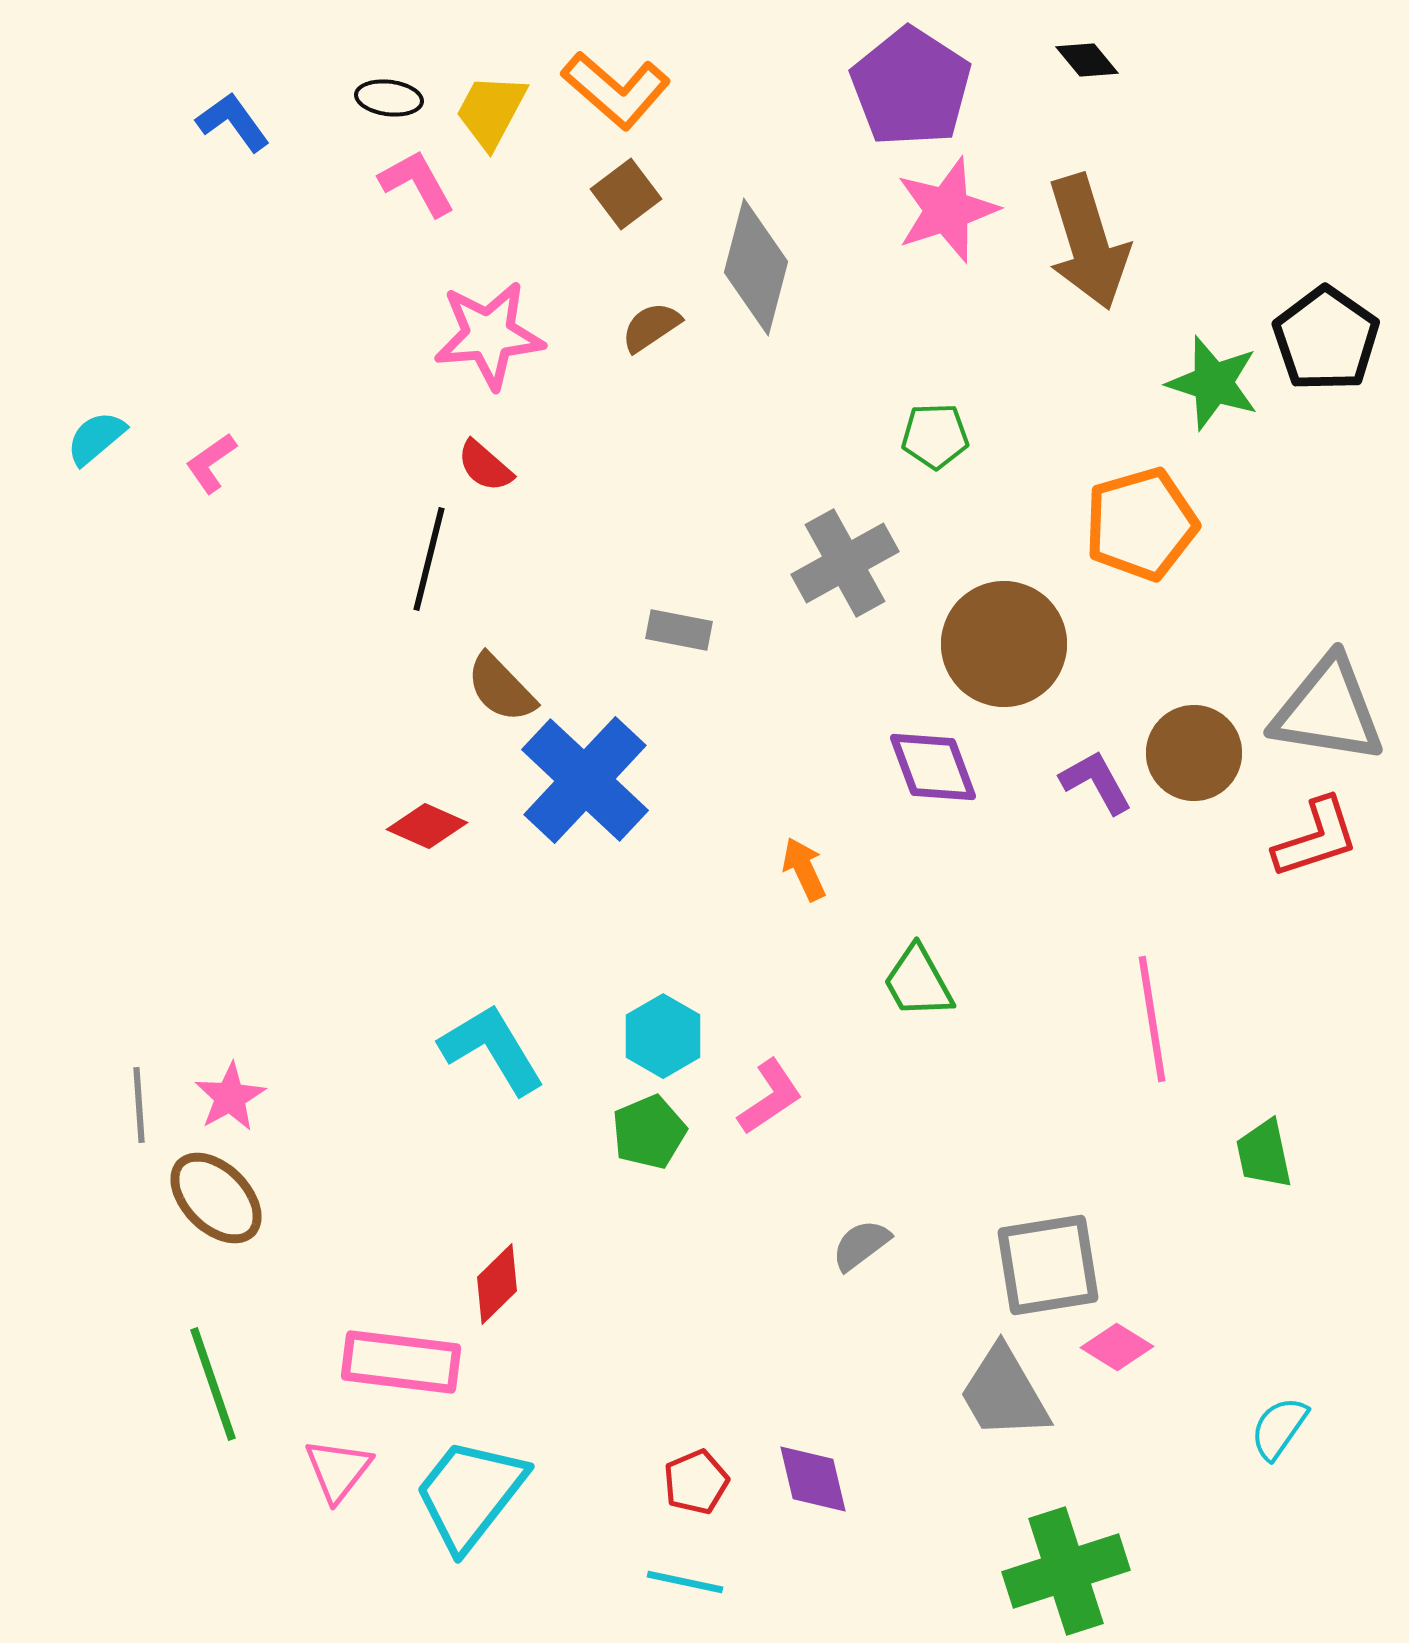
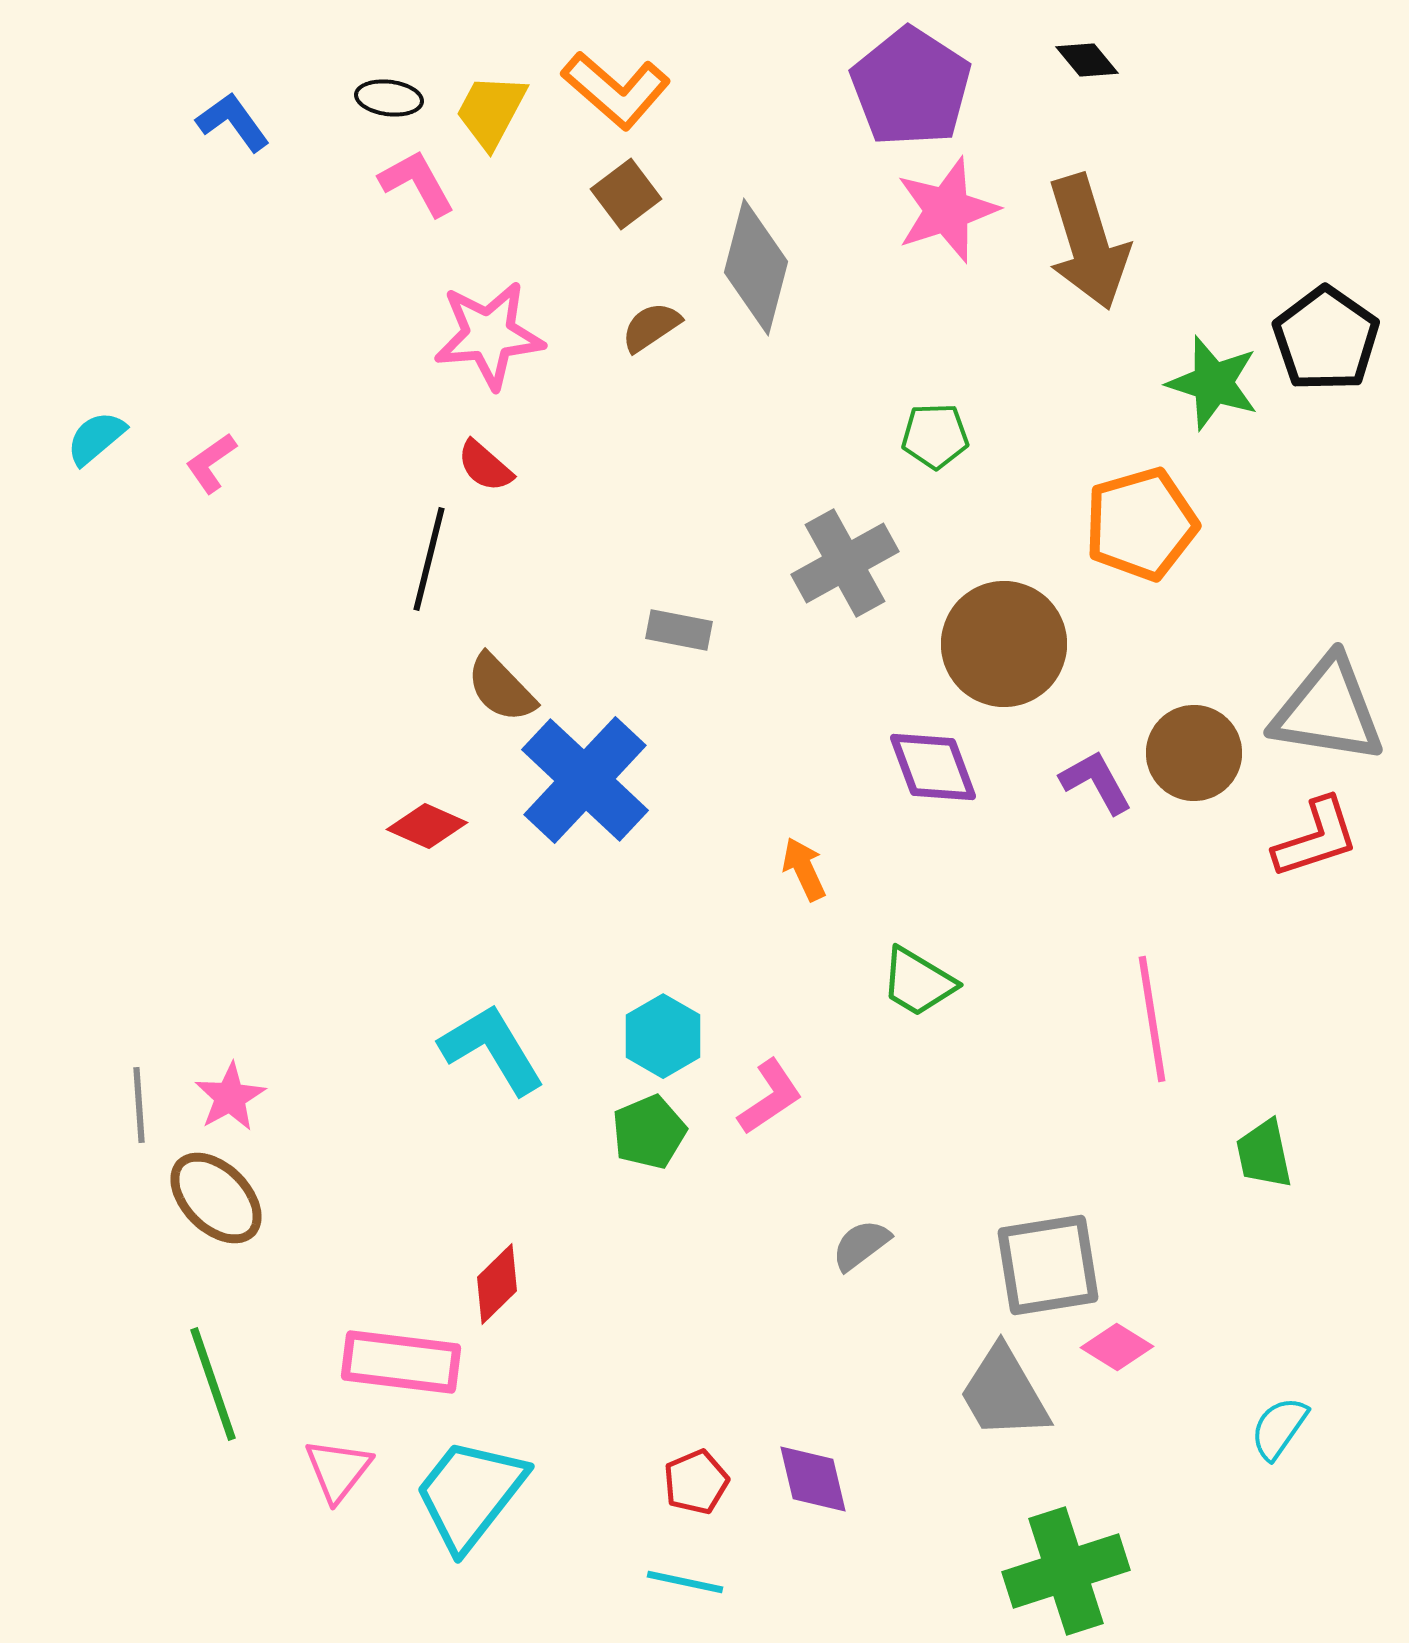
green trapezoid at (918, 982): rotated 30 degrees counterclockwise
